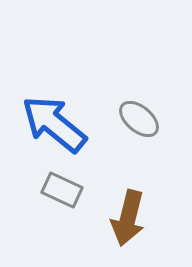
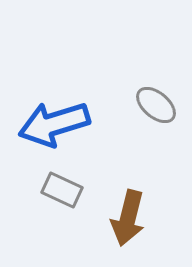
gray ellipse: moved 17 px right, 14 px up
blue arrow: rotated 56 degrees counterclockwise
